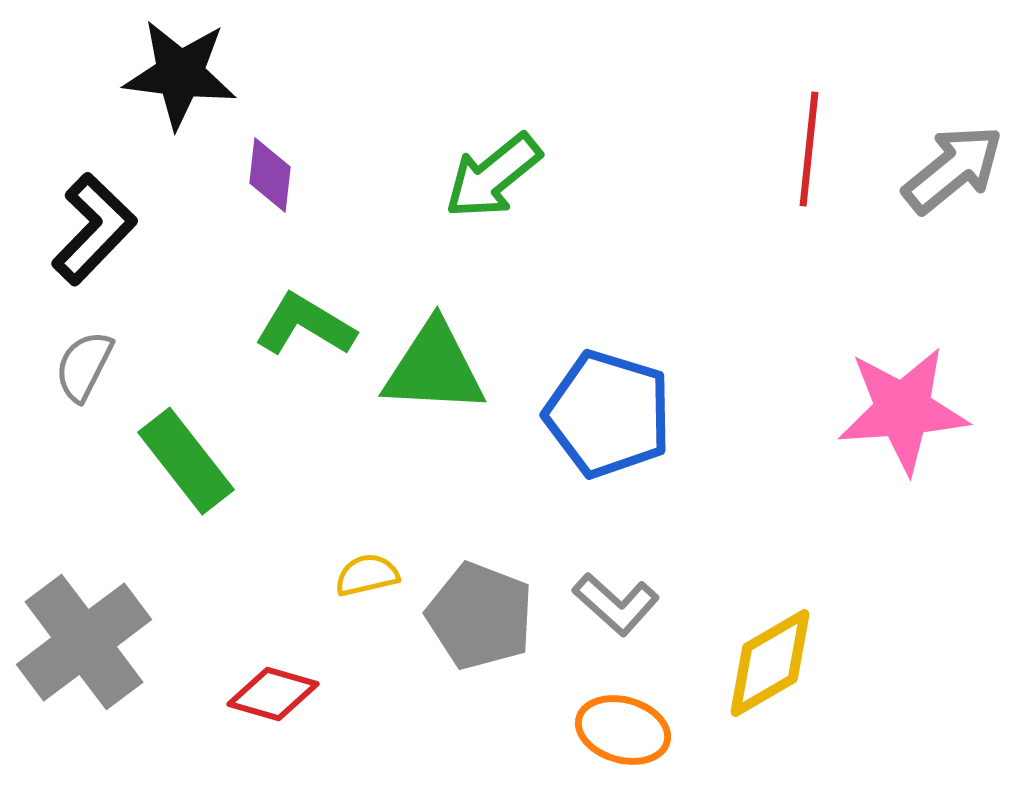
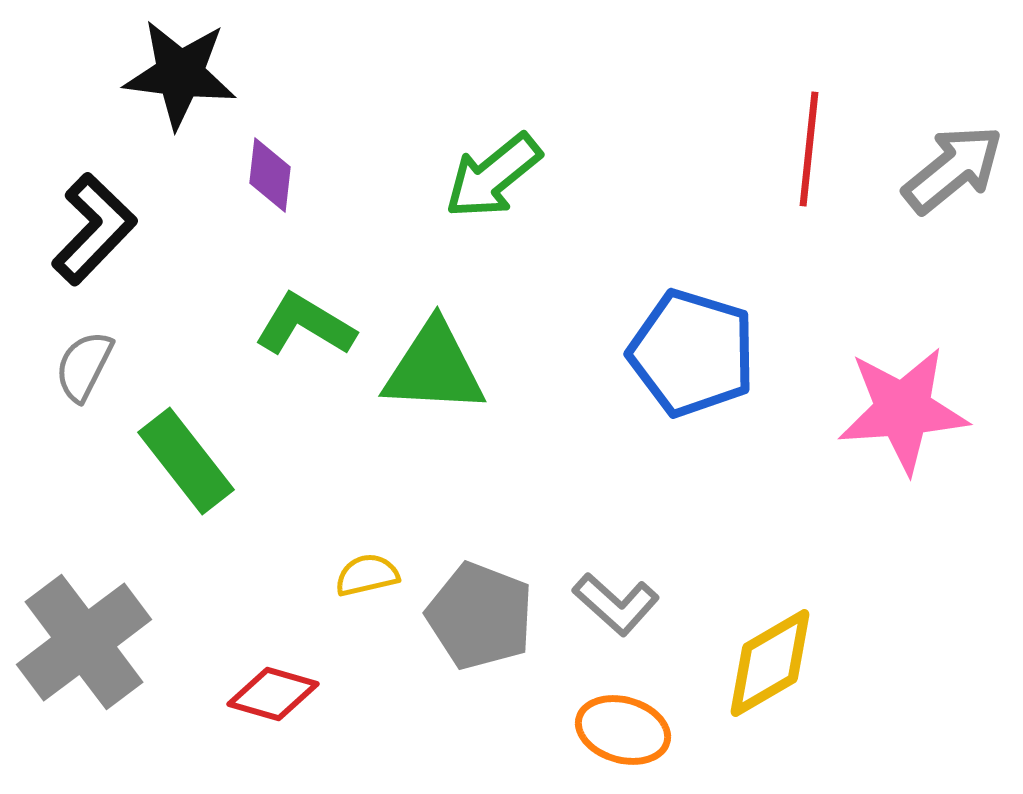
blue pentagon: moved 84 px right, 61 px up
